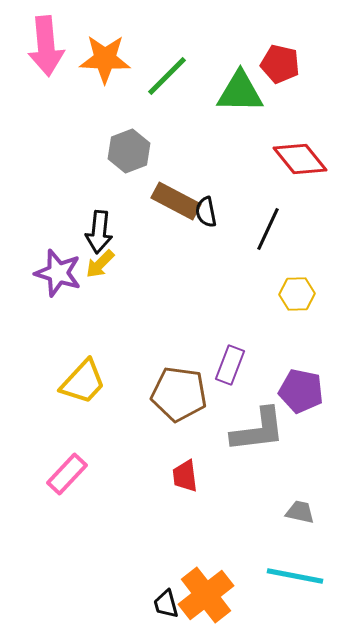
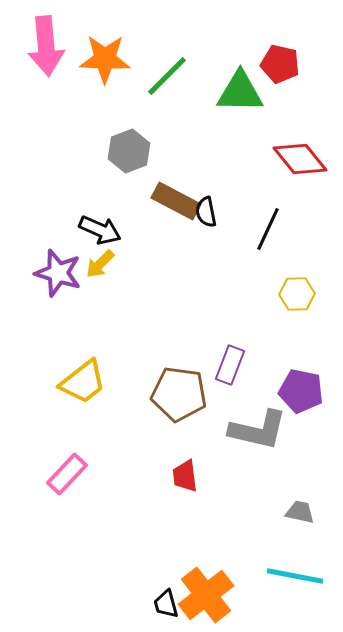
black arrow: moved 1 px right, 2 px up; rotated 72 degrees counterclockwise
yellow trapezoid: rotated 9 degrees clockwise
gray L-shape: rotated 20 degrees clockwise
